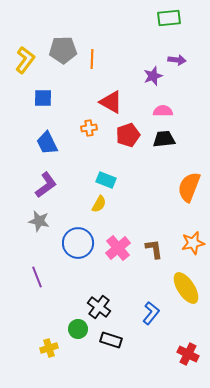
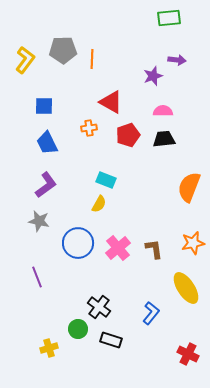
blue square: moved 1 px right, 8 px down
